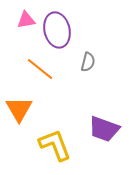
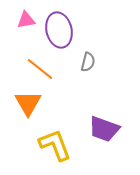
purple ellipse: moved 2 px right
orange triangle: moved 9 px right, 6 px up
